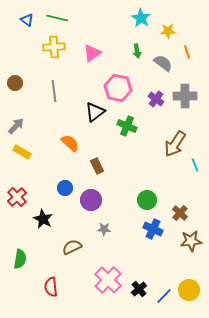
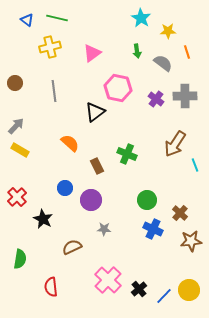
yellow cross: moved 4 px left; rotated 10 degrees counterclockwise
green cross: moved 28 px down
yellow rectangle: moved 2 px left, 2 px up
